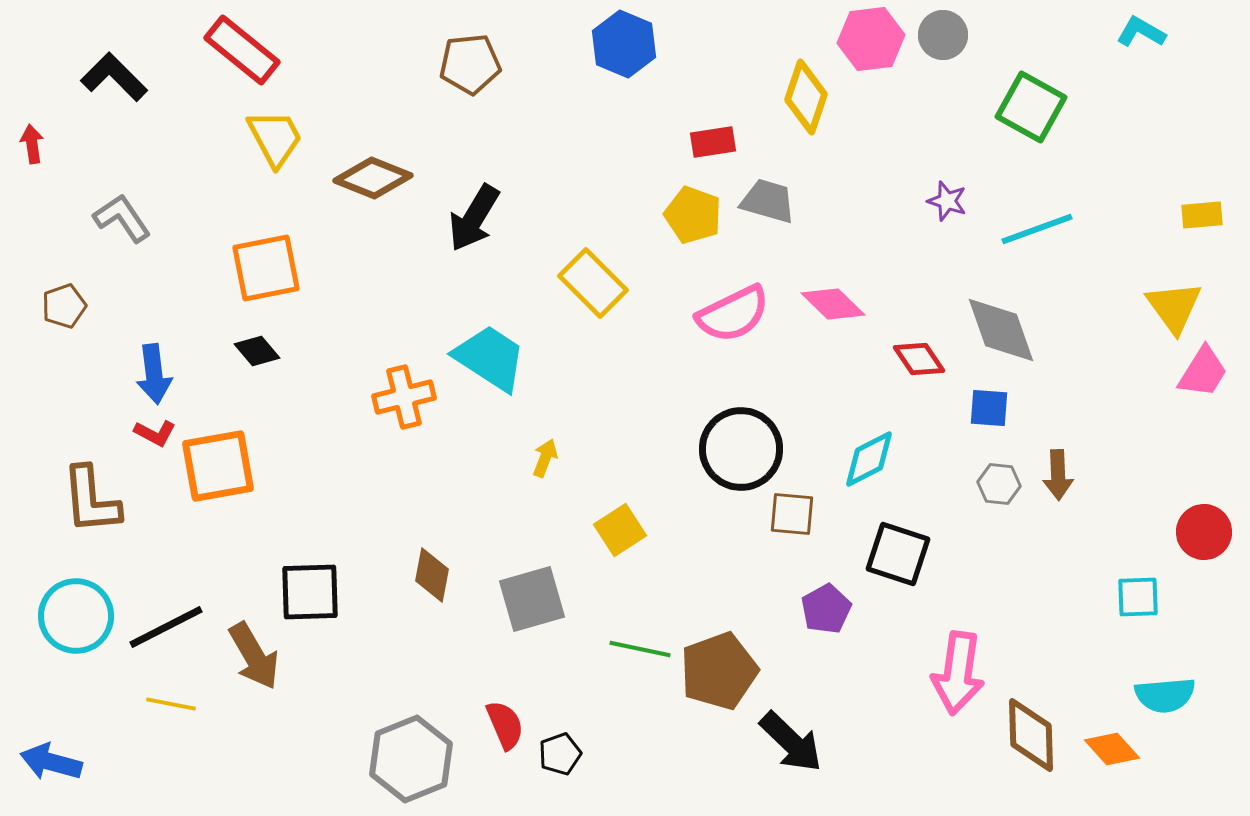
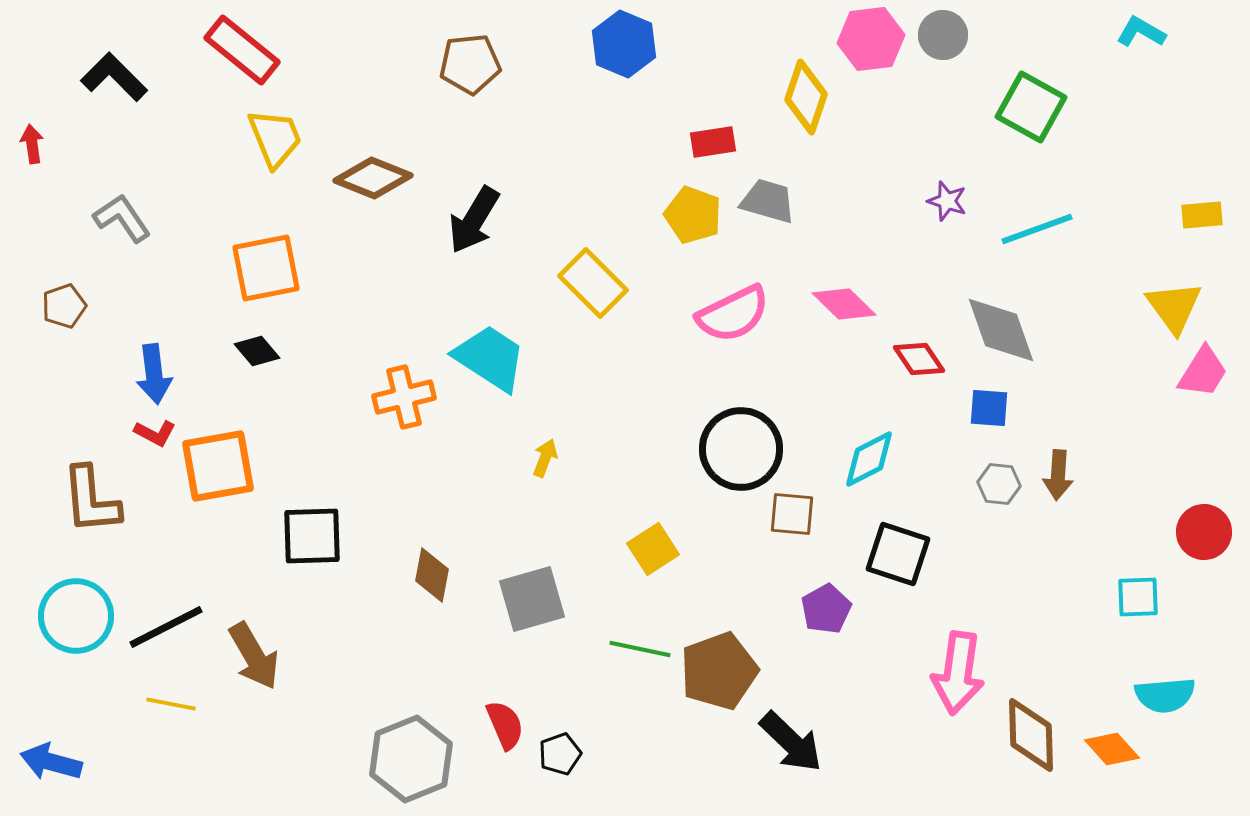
yellow trapezoid at (275, 138): rotated 6 degrees clockwise
black arrow at (474, 218): moved 2 px down
pink diamond at (833, 304): moved 11 px right
brown arrow at (1058, 475): rotated 6 degrees clockwise
yellow square at (620, 530): moved 33 px right, 19 px down
black square at (310, 592): moved 2 px right, 56 px up
